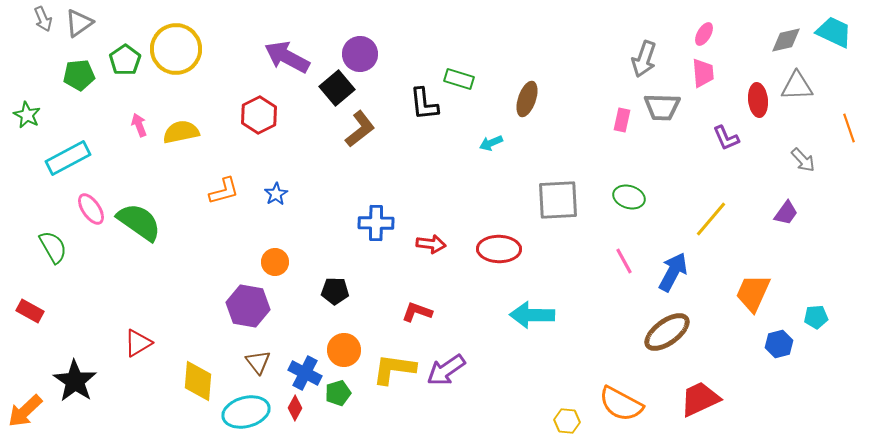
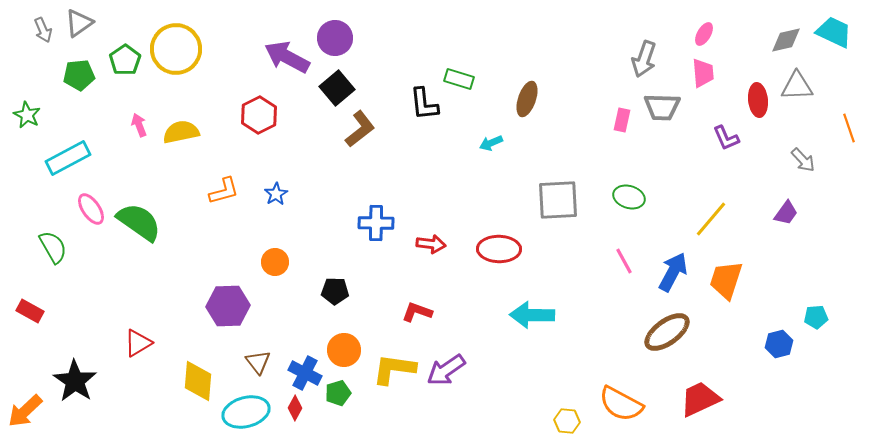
gray arrow at (43, 19): moved 11 px down
purple circle at (360, 54): moved 25 px left, 16 px up
orange trapezoid at (753, 293): moved 27 px left, 13 px up; rotated 6 degrees counterclockwise
purple hexagon at (248, 306): moved 20 px left; rotated 12 degrees counterclockwise
